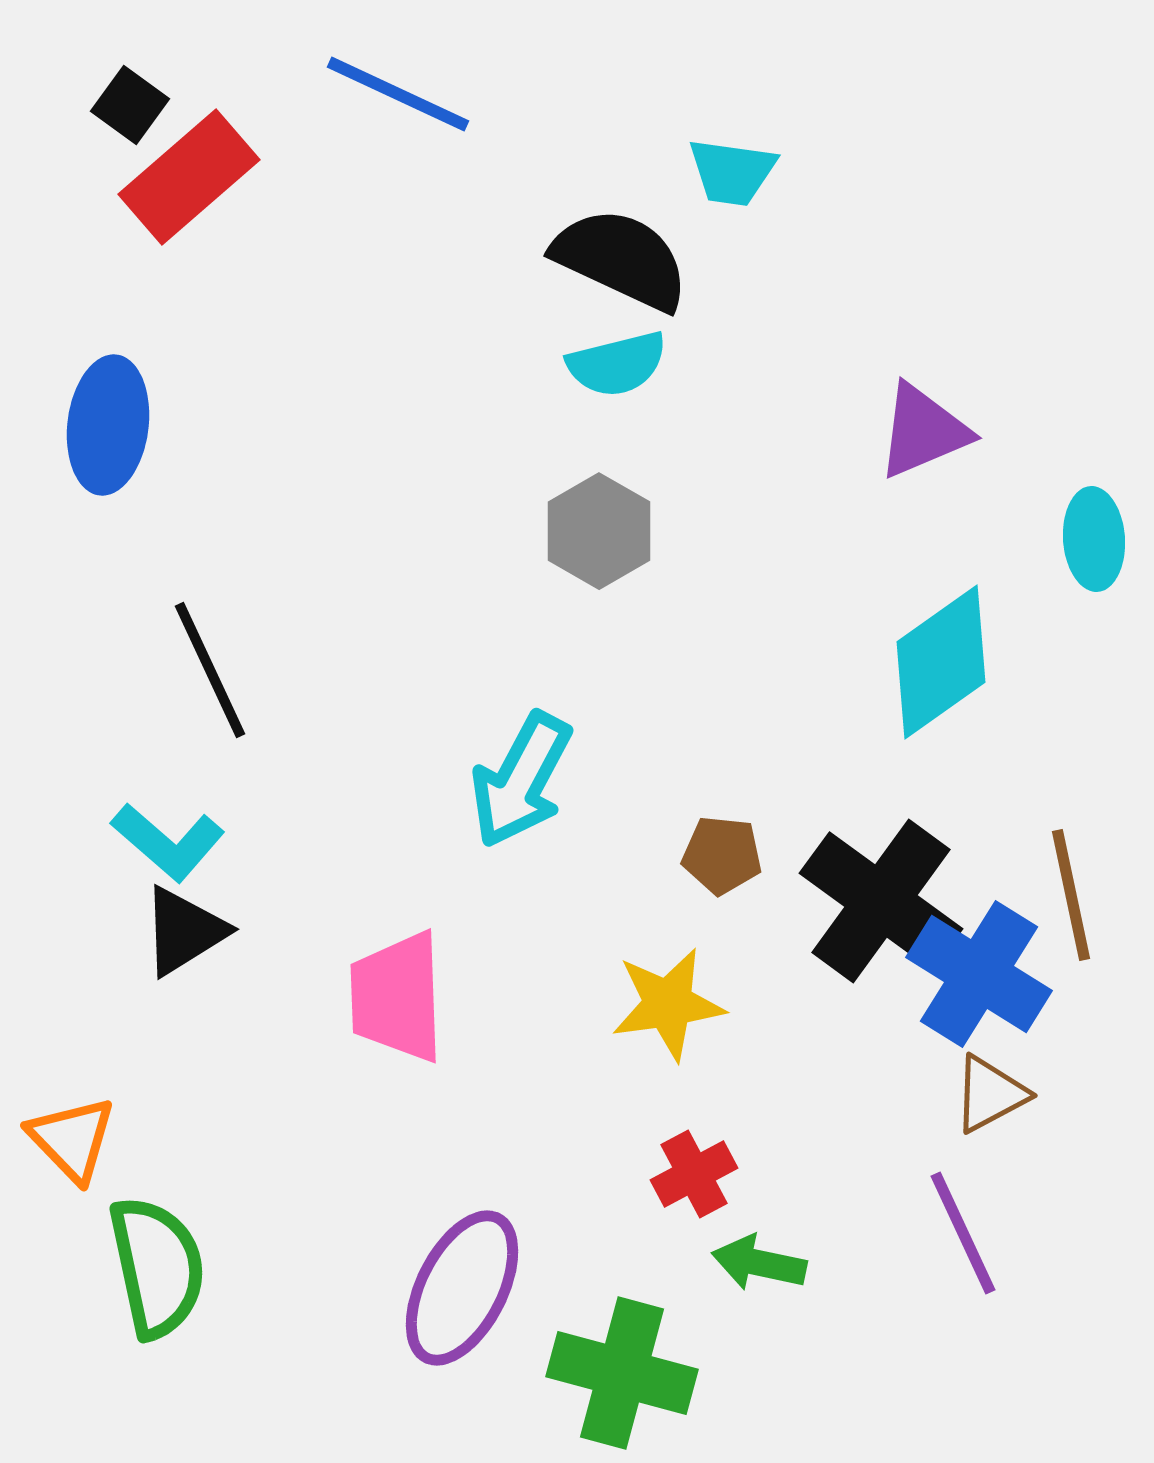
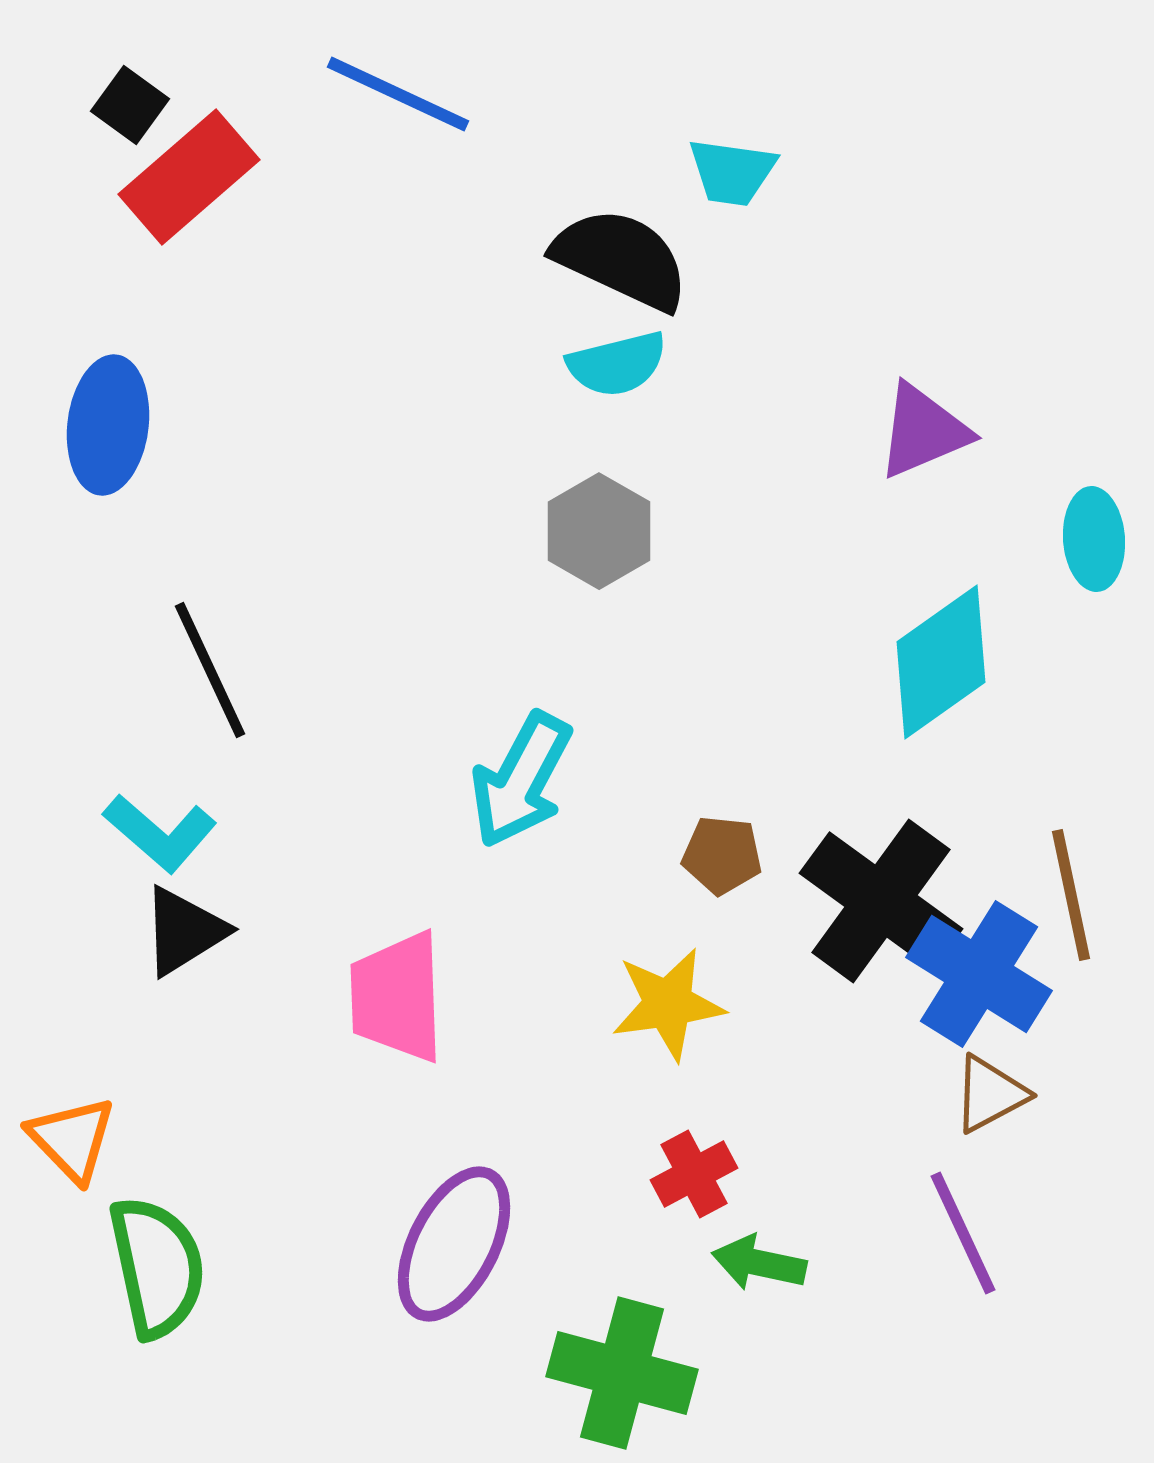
cyan L-shape: moved 8 px left, 9 px up
purple ellipse: moved 8 px left, 44 px up
